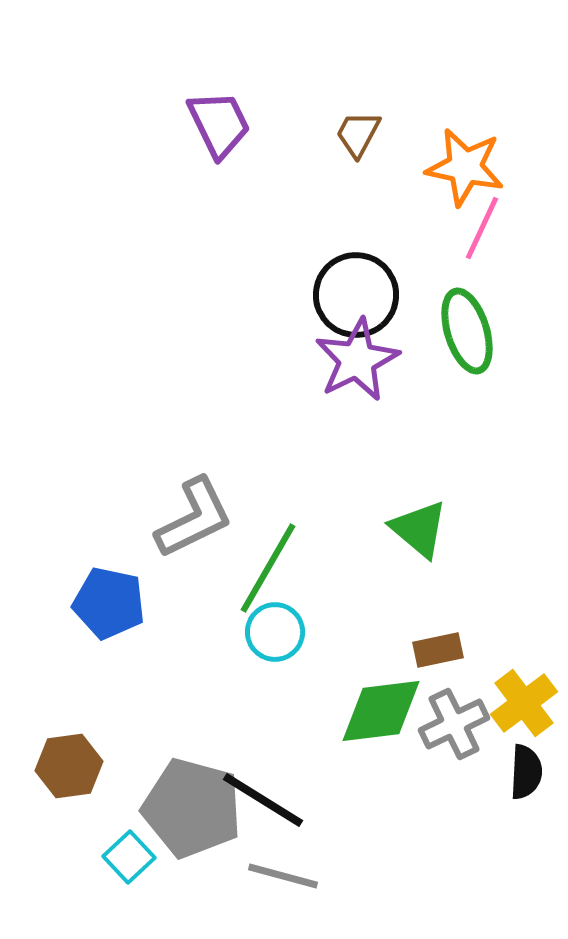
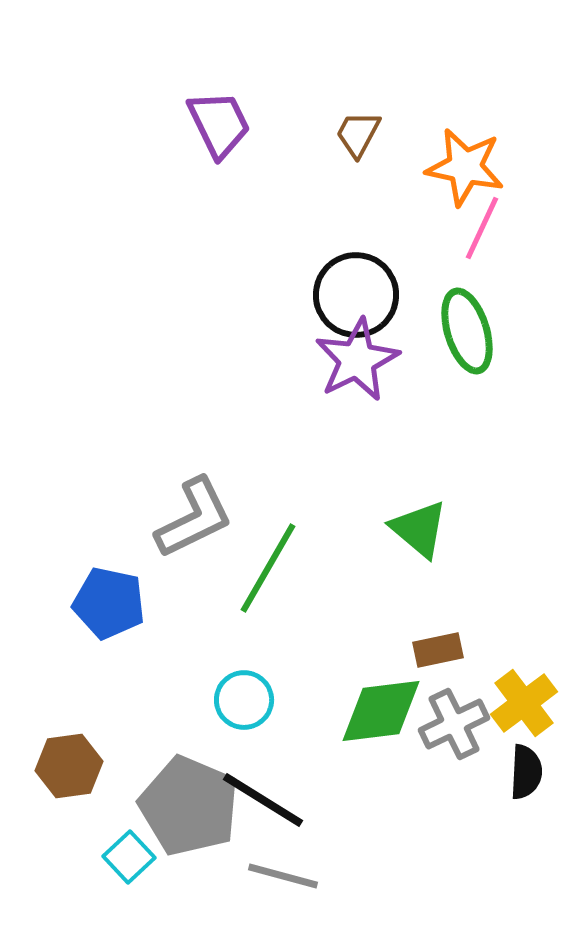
cyan circle: moved 31 px left, 68 px down
gray pentagon: moved 3 px left, 2 px up; rotated 8 degrees clockwise
